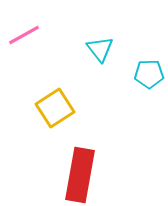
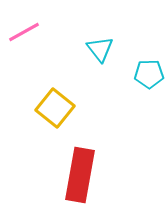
pink line: moved 3 px up
yellow square: rotated 18 degrees counterclockwise
